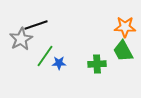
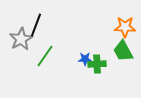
black line: rotated 50 degrees counterclockwise
blue star: moved 26 px right, 4 px up
